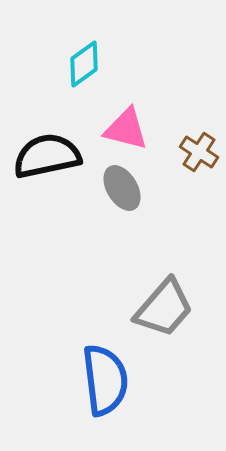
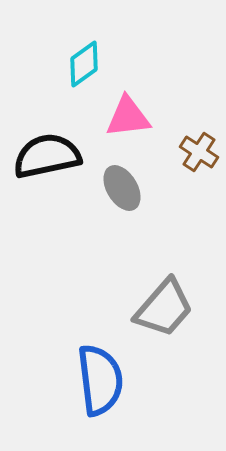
pink triangle: moved 2 px right, 12 px up; rotated 21 degrees counterclockwise
blue semicircle: moved 5 px left
